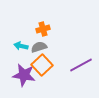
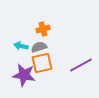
orange square: moved 2 px up; rotated 30 degrees clockwise
